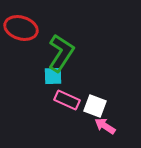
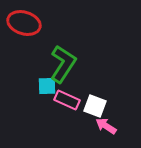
red ellipse: moved 3 px right, 5 px up
green L-shape: moved 2 px right, 11 px down
cyan square: moved 6 px left, 10 px down
pink arrow: moved 1 px right
